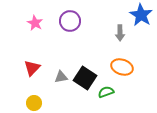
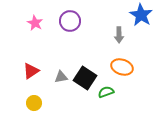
gray arrow: moved 1 px left, 2 px down
red triangle: moved 1 px left, 3 px down; rotated 12 degrees clockwise
